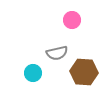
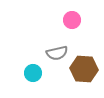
brown hexagon: moved 3 px up
